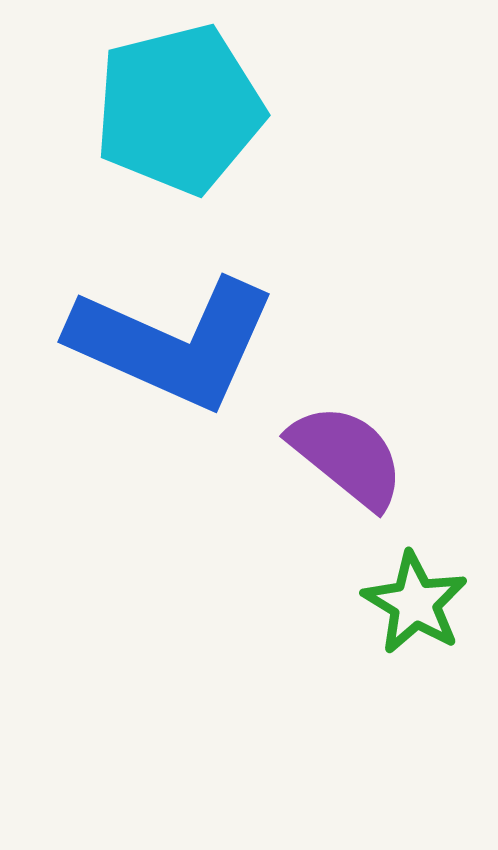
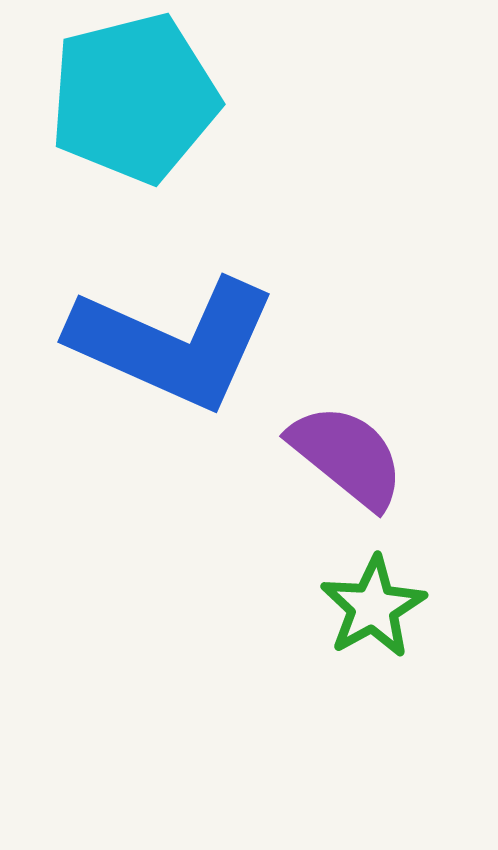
cyan pentagon: moved 45 px left, 11 px up
green star: moved 42 px left, 4 px down; rotated 12 degrees clockwise
